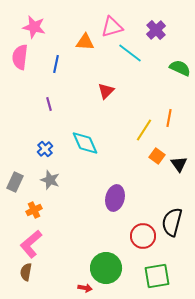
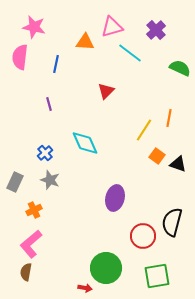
blue cross: moved 4 px down
black triangle: moved 1 px left; rotated 36 degrees counterclockwise
